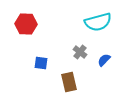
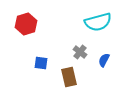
red hexagon: rotated 20 degrees counterclockwise
blue semicircle: rotated 16 degrees counterclockwise
brown rectangle: moved 5 px up
